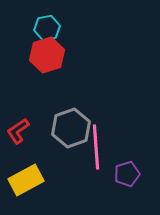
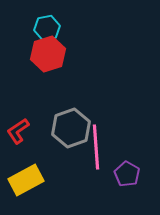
red hexagon: moved 1 px right, 1 px up
purple pentagon: rotated 25 degrees counterclockwise
